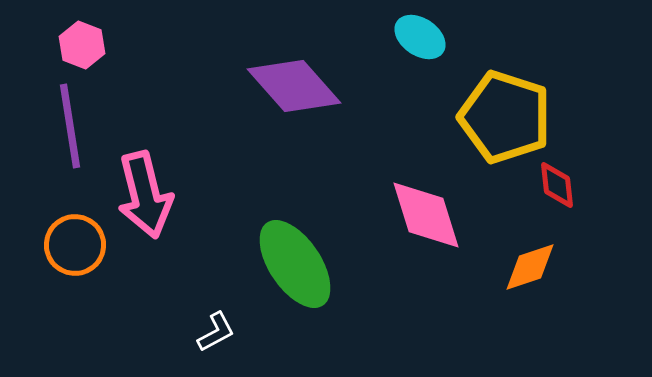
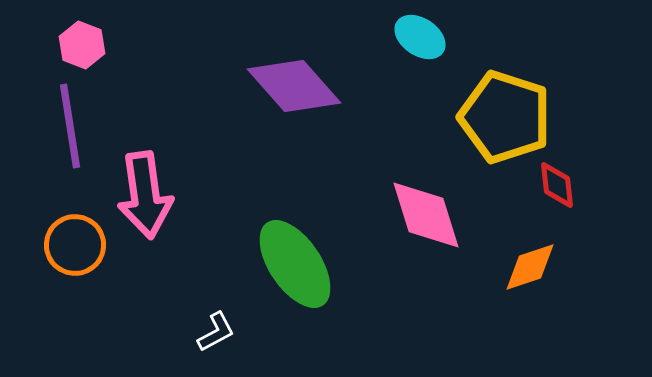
pink arrow: rotated 6 degrees clockwise
